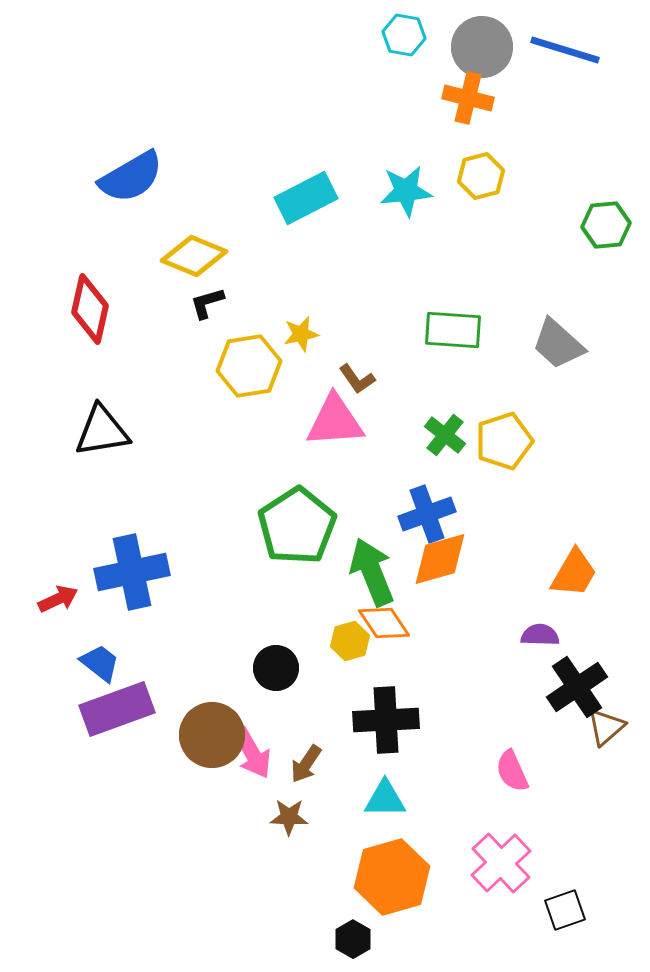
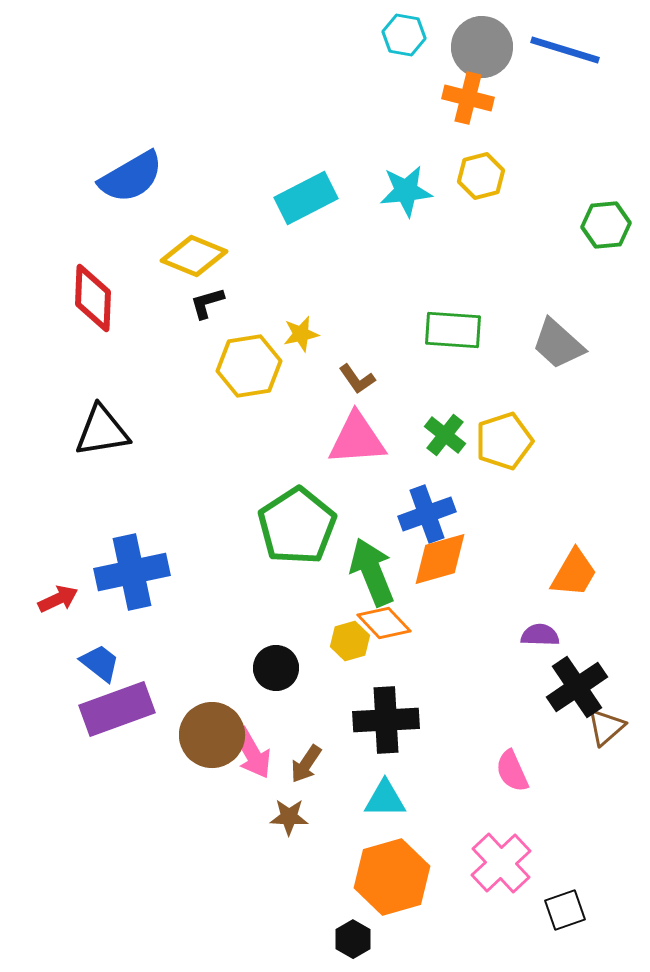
red diamond at (90, 309): moved 3 px right, 11 px up; rotated 10 degrees counterclockwise
pink triangle at (335, 421): moved 22 px right, 18 px down
orange diamond at (384, 623): rotated 10 degrees counterclockwise
